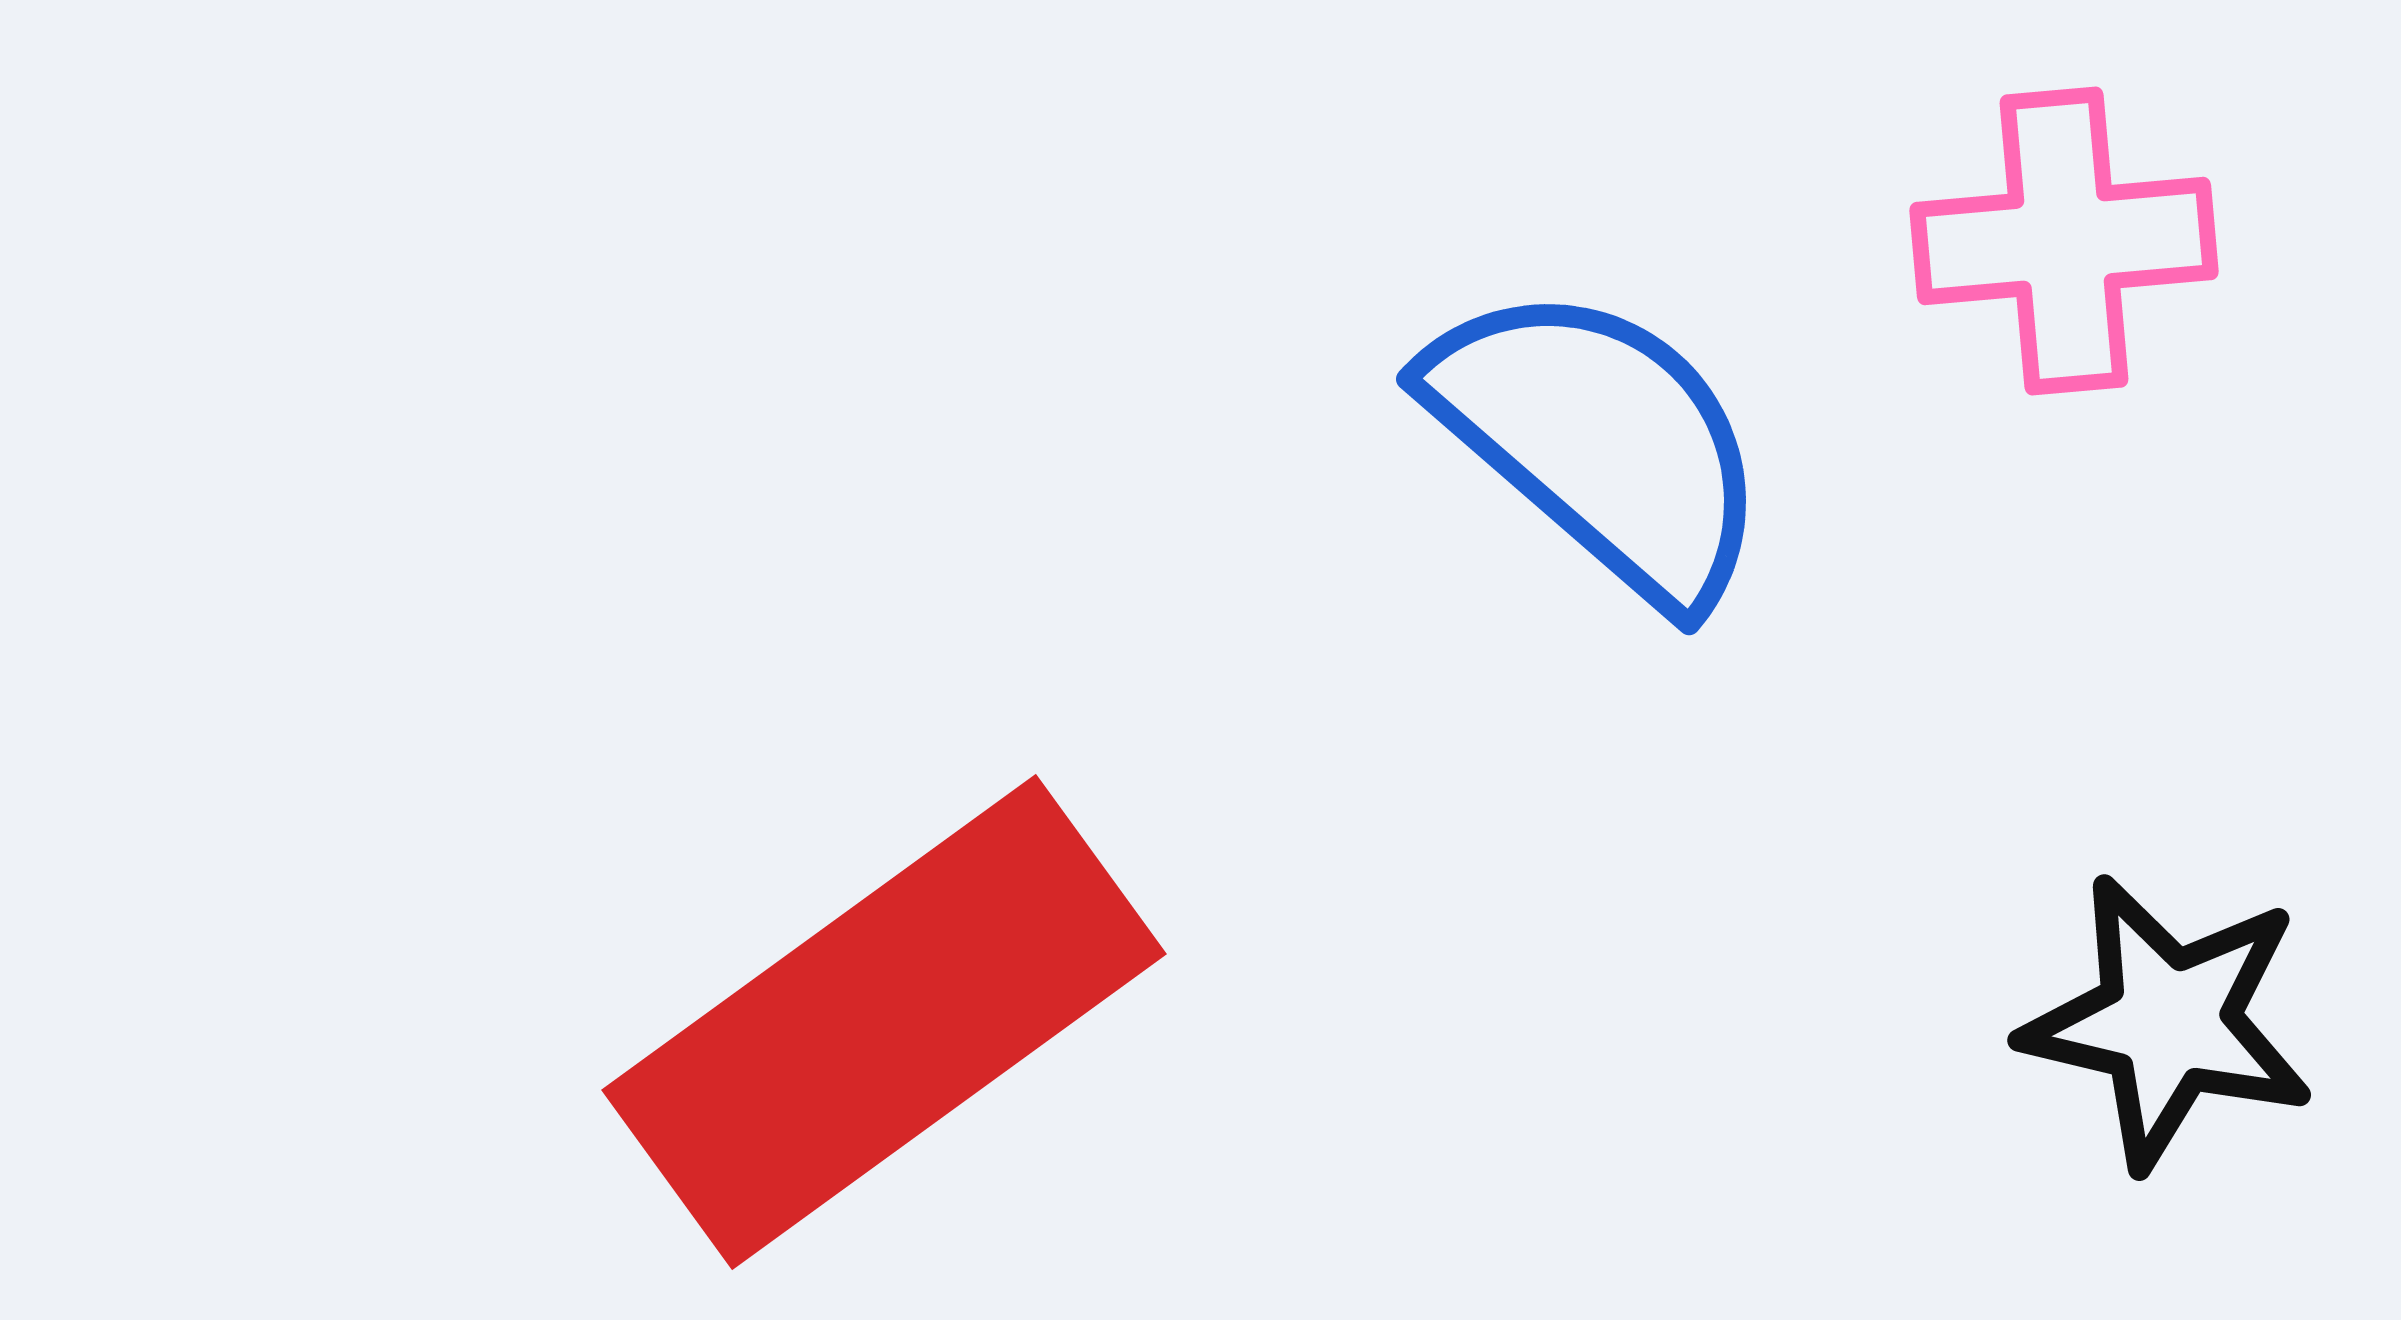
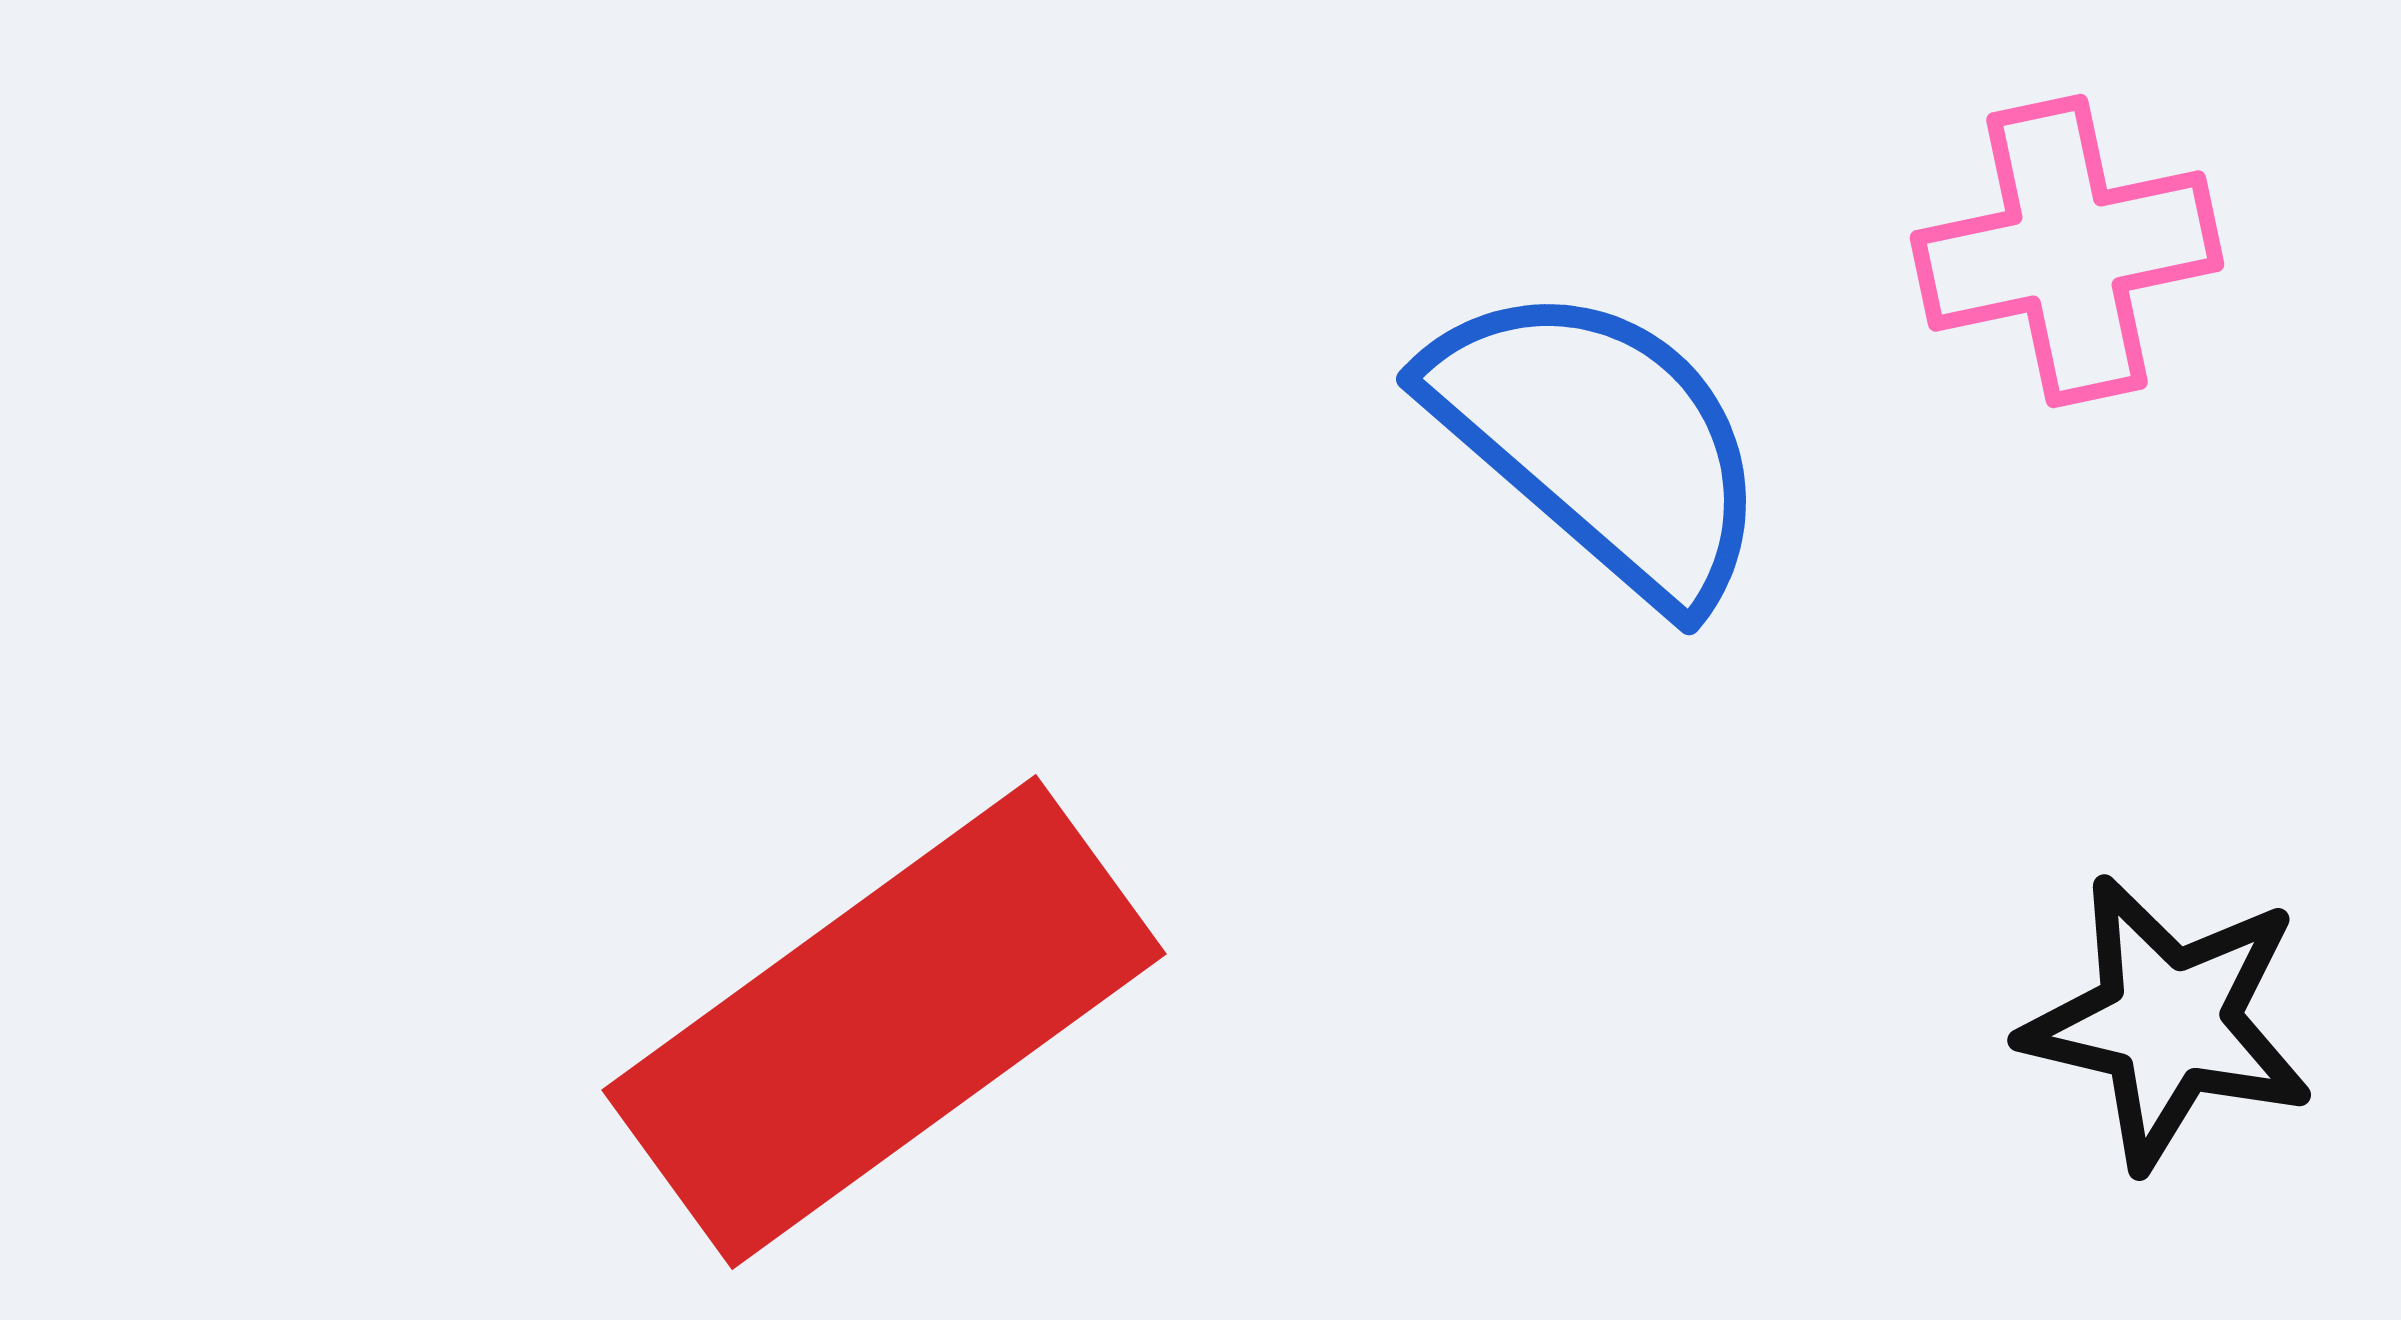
pink cross: moved 3 px right, 10 px down; rotated 7 degrees counterclockwise
